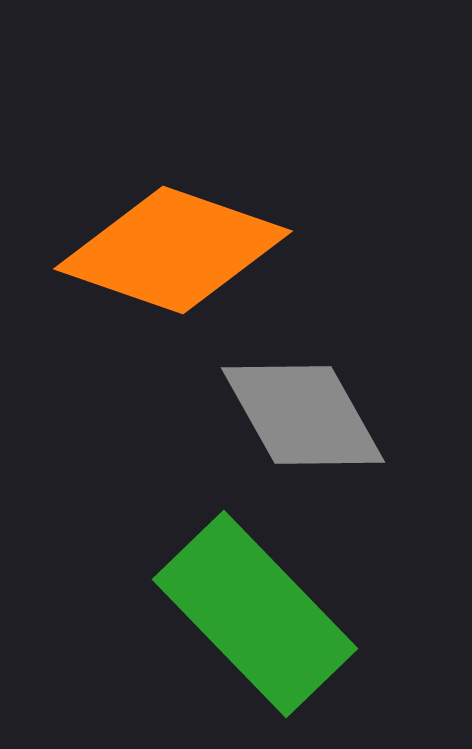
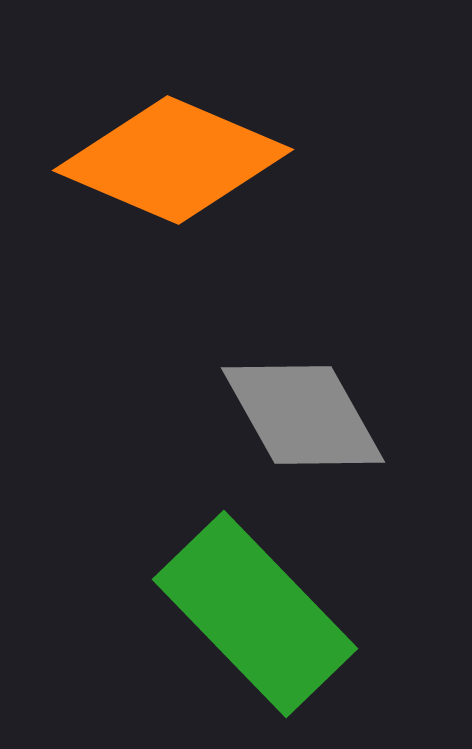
orange diamond: moved 90 px up; rotated 4 degrees clockwise
